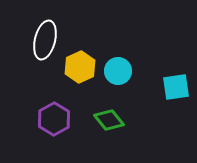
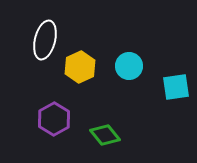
cyan circle: moved 11 px right, 5 px up
green diamond: moved 4 px left, 15 px down
